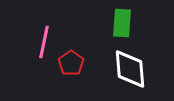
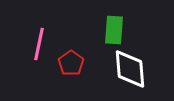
green rectangle: moved 8 px left, 7 px down
pink line: moved 5 px left, 2 px down
